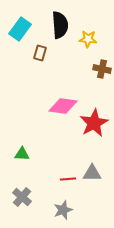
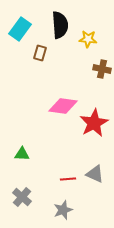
gray triangle: moved 3 px right, 1 px down; rotated 24 degrees clockwise
